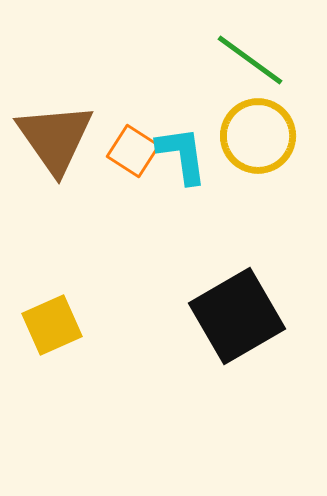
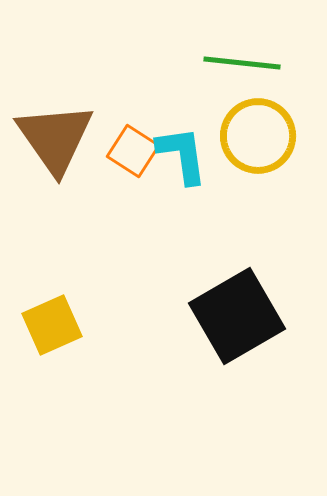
green line: moved 8 px left, 3 px down; rotated 30 degrees counterclockwise
